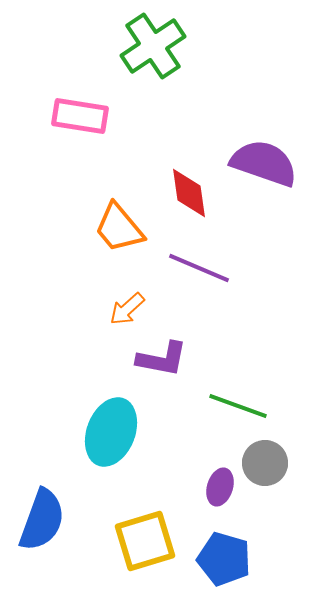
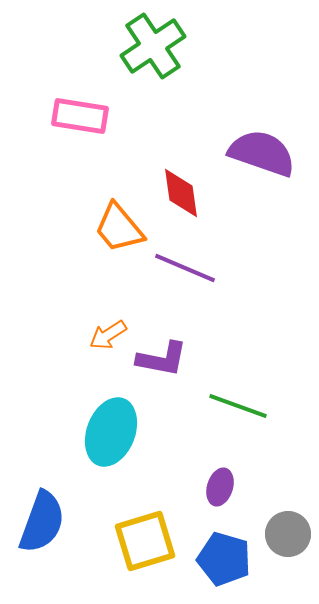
purple semicircle: moved 2 px left, 10 px up
red diamond: moved 8 px left
purple line: moved 14 px left
orange arrow: moved 19 px left, 26 px down; rotated 9 degrees clockwise
gray circle: moved 23 px right, 71 px down
blue semicircle: moved 2 px down
